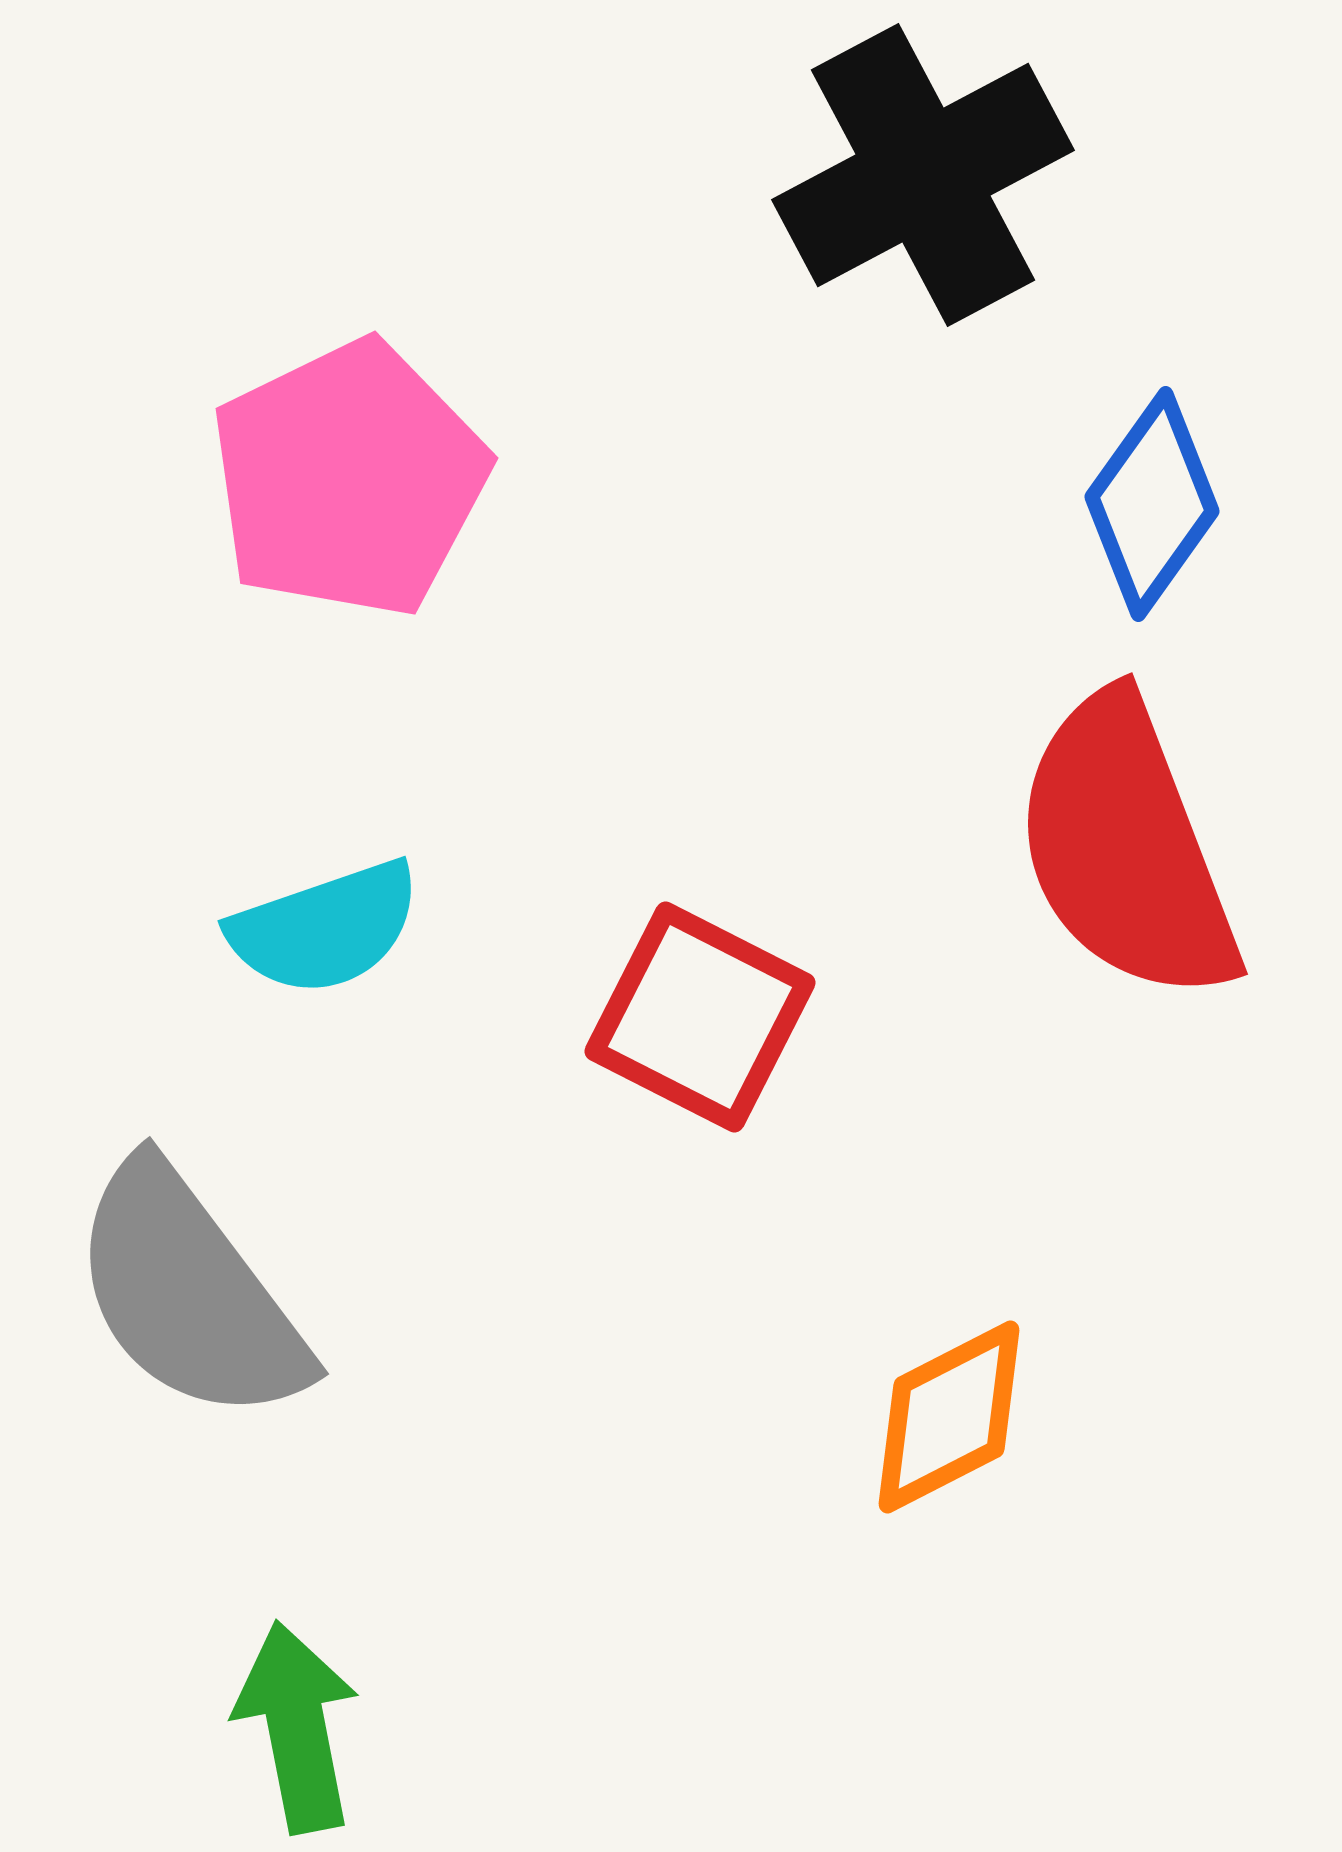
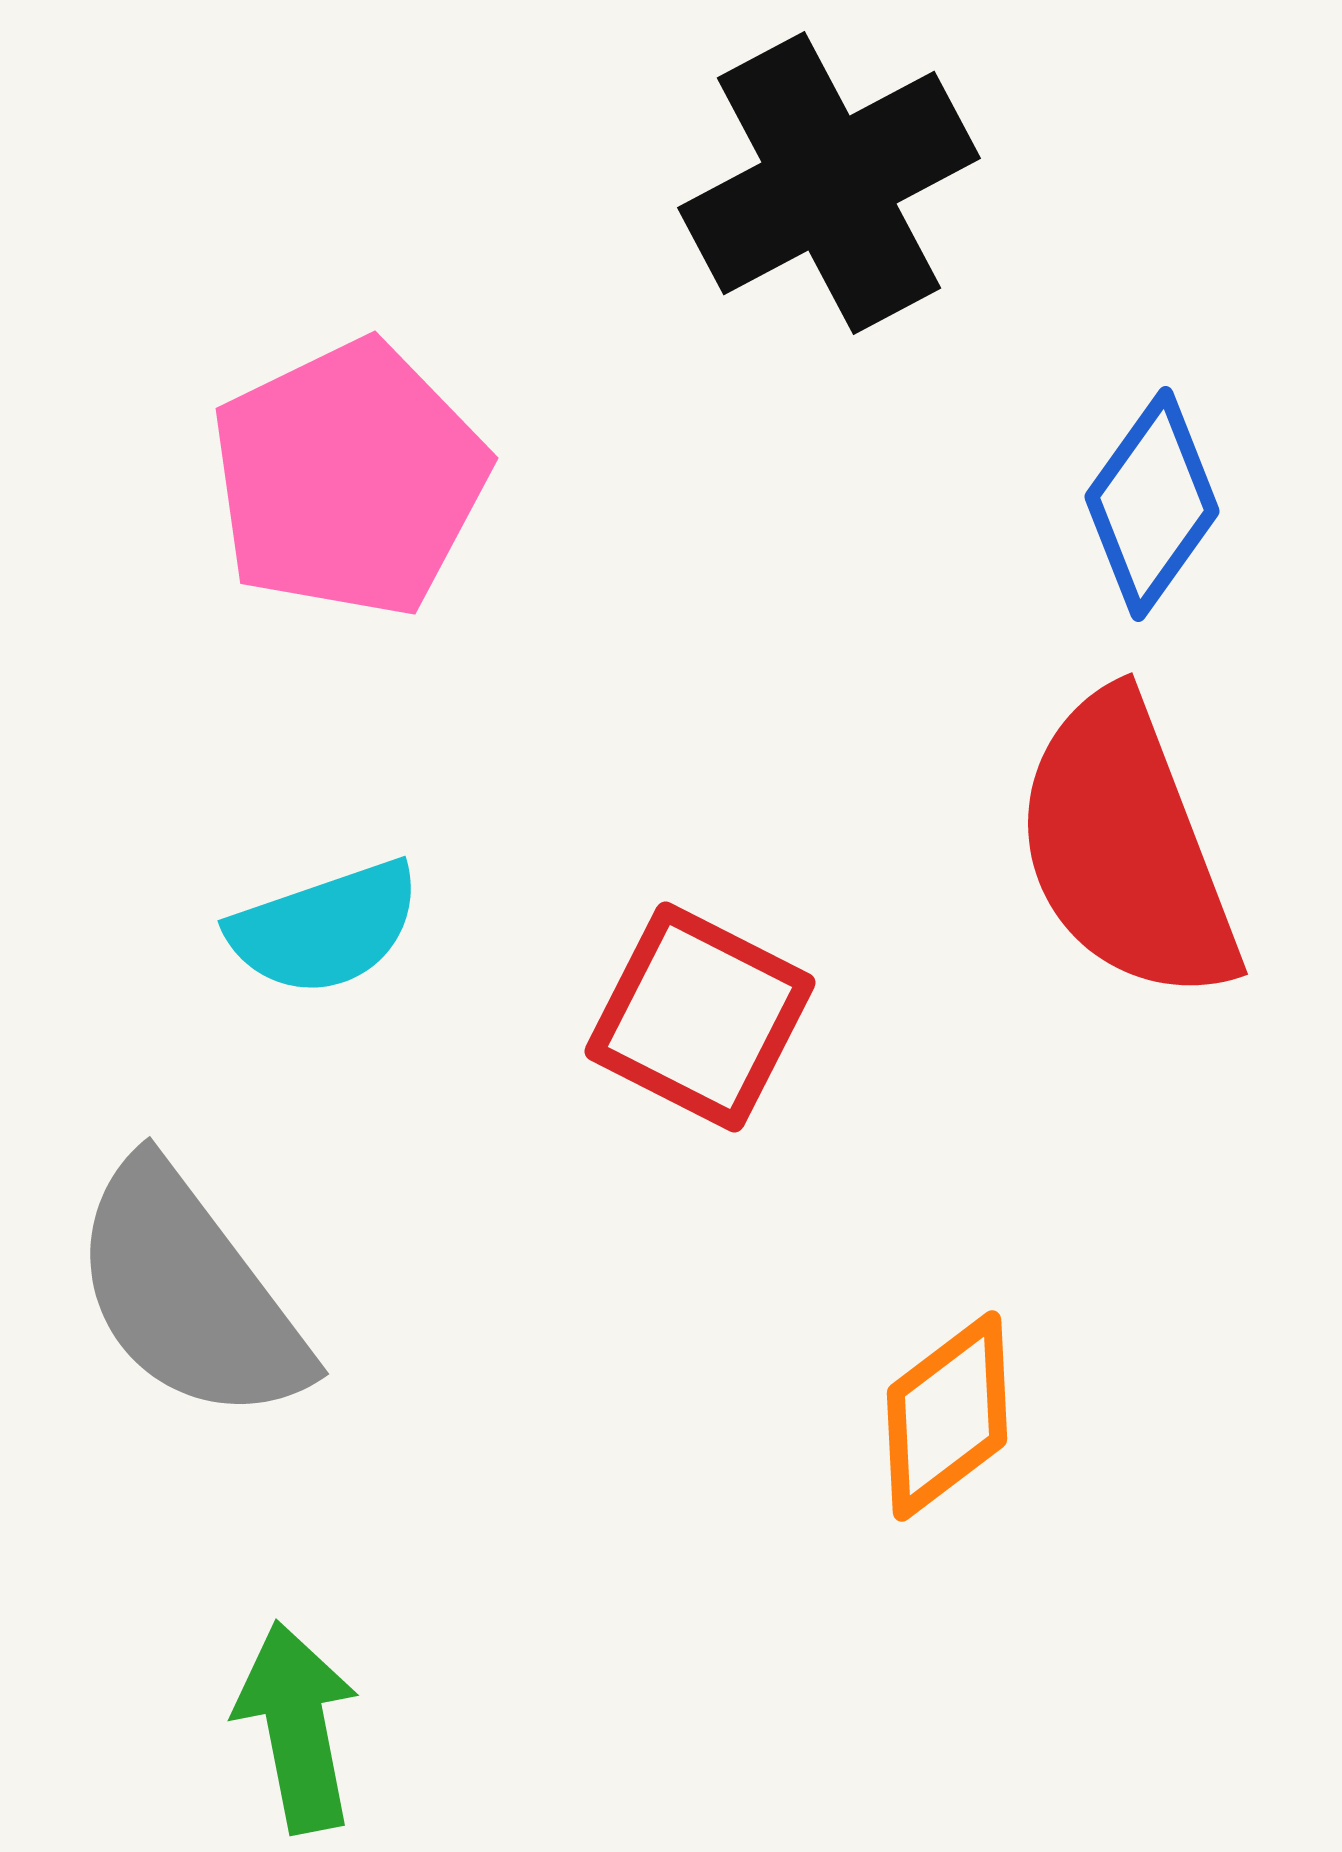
black cross: moved 94 px left, 8 px down
orange diamond: moved 2 px left, 1 px up; rotated 10 degrees counterclockwise
